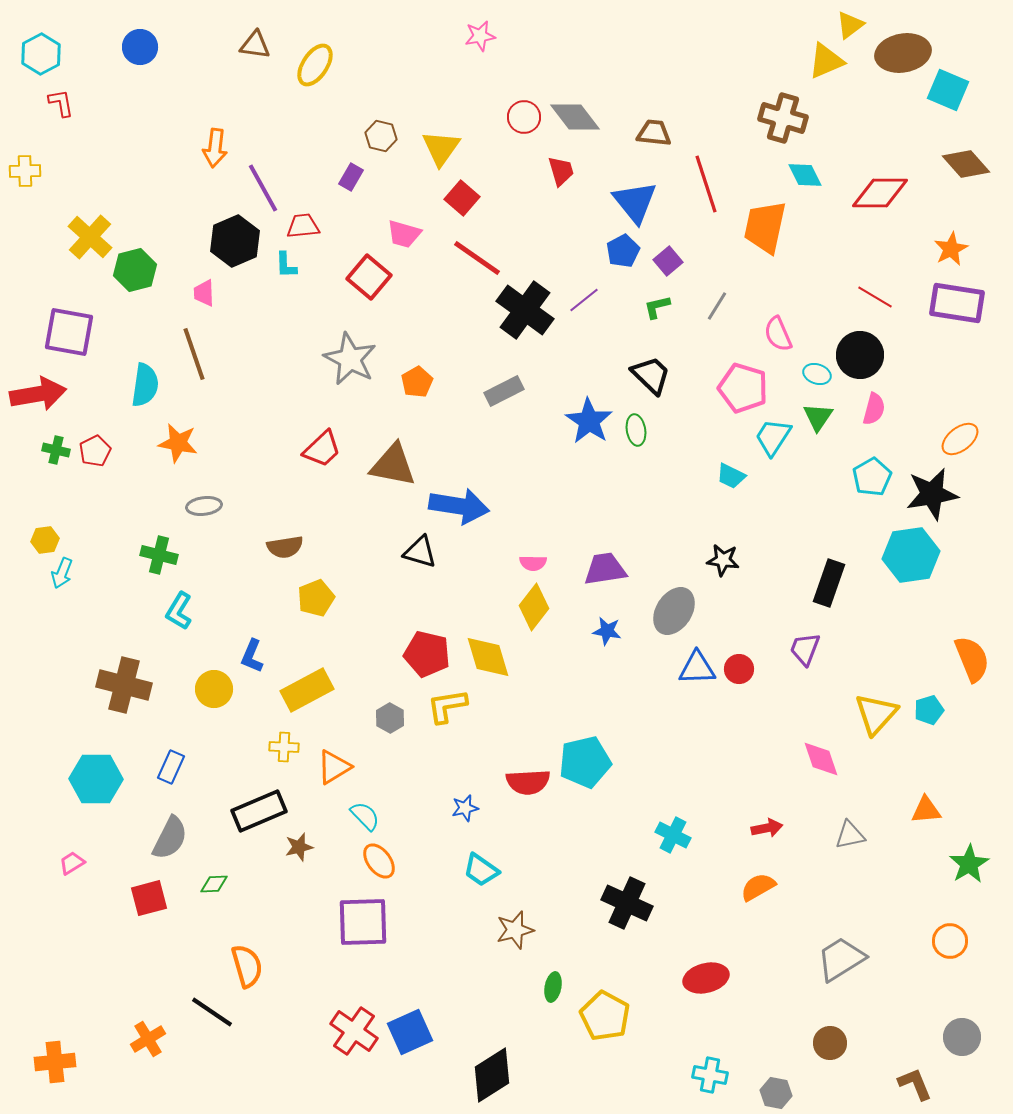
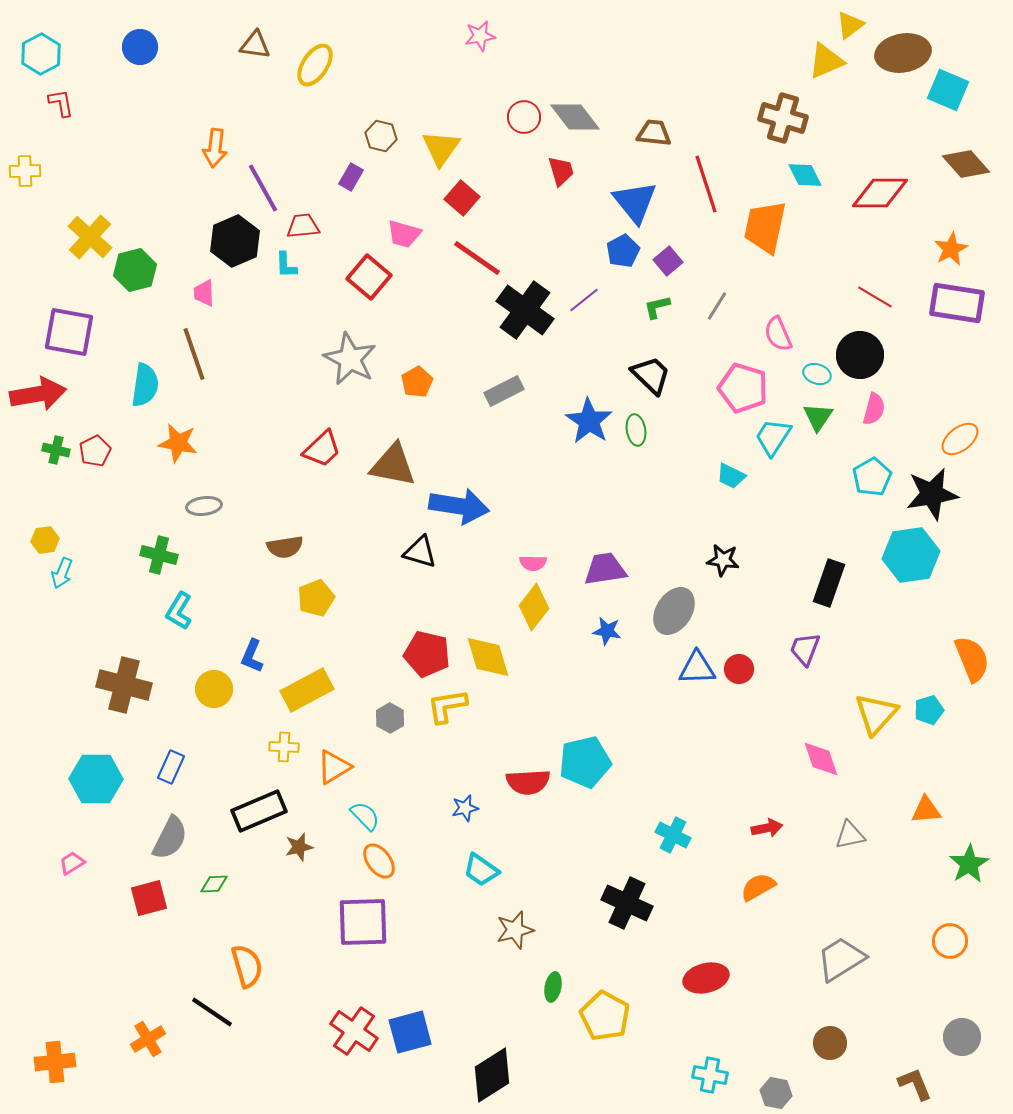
blue square at (410, 1032): rotated 9 degrees clockwise
